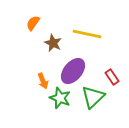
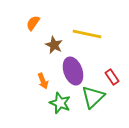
brown star: moved 1 px right, 2 px down
purple ellipse: rotated 60 degrees counterclockwise
green star: moved 5 px down
